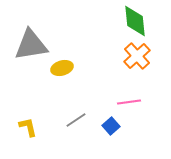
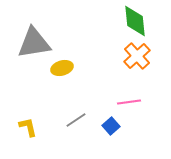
gray triangle: moved 3 px right, 2 px up
